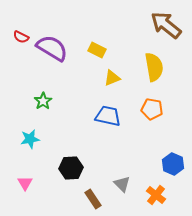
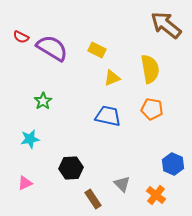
yellow semicircle: moved 4 px left, 2 px down
pink triangle: rotated 35 degrees clockwise
